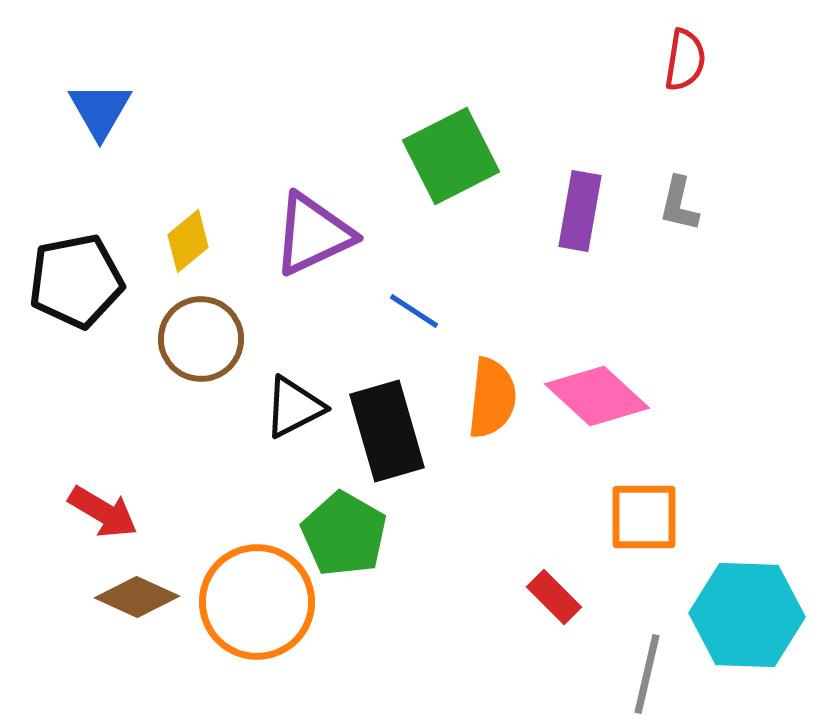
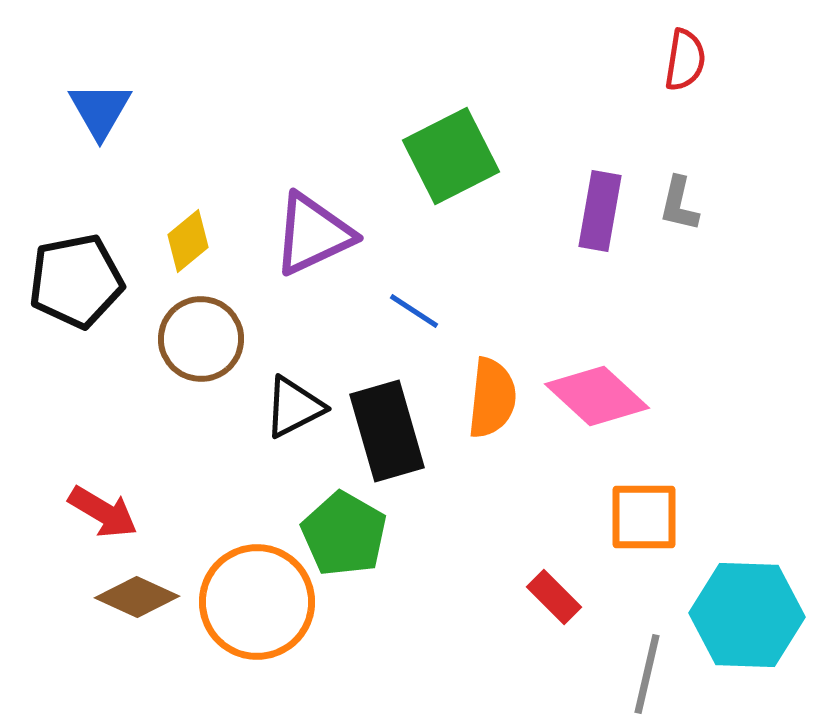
purple rectangle: moved 20 px right
